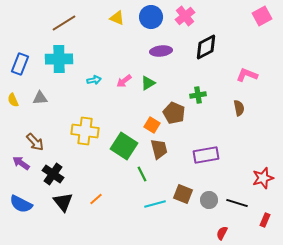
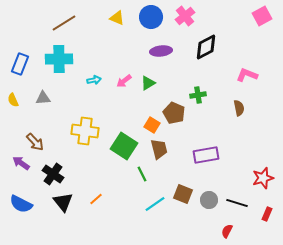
gray triangle: moved 3 px right
cyan line: rotated 20 degrees counterclockwise
red rectangle: moved 2 px right, 6 px up
red semicircle: moved 5 px right, 2 px up
